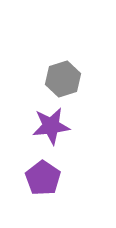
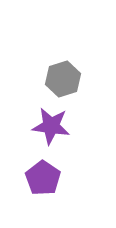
purple star: rotated 15 degrees clockwise
